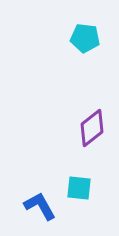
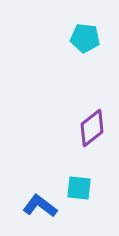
blue L-shape: rotated 24 degrees counterclockwise
